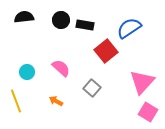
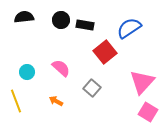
red square: moved 1 px left, 1 px down
